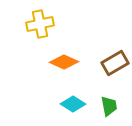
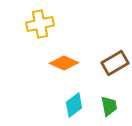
orange diamond: moved 1 px down
cyan diamond: moved 1 px right, 1 px down; rotated 70 degrees counterclockwise
